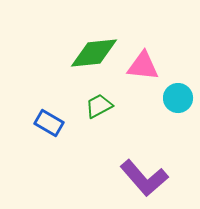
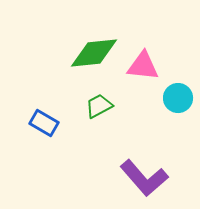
blue rectangle: moved 5 px left
